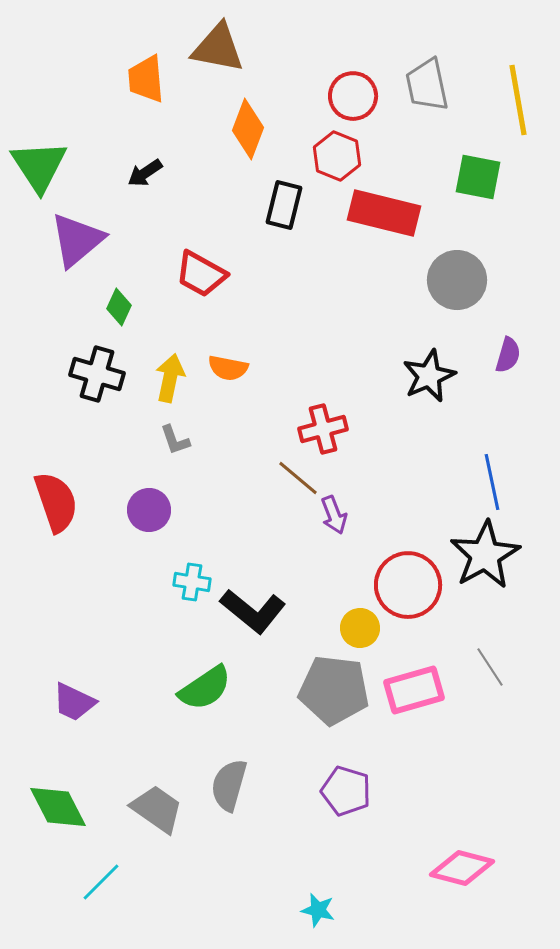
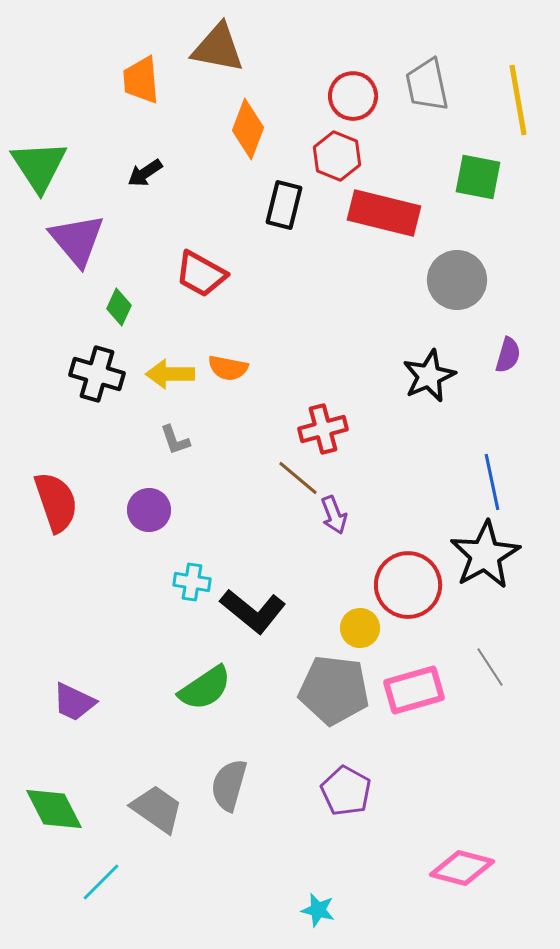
orange trapezoid at (146, 79): moved 5 px left, 1 px down
purple triangle at (77, 240): rotated 30 degrees counterclockwise
yellow arrow at (170, 378): moved 4 px up; rotated 102 degrees counterclockwise
purple pentagon at (346, 791): rotated 12 degrees clockwise
green diamond at (58, 807): moved 4 px left, 2 px down
